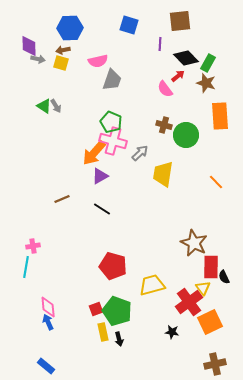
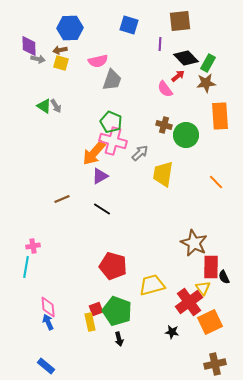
brown arrow at (63, 50): moved 3 px left
brown star at (206, 83): rotated 24 degrees counterclockwise
yellow rectangle at (103, 332): moved 13 px left, 10 px up
